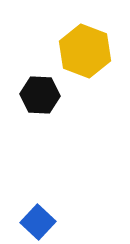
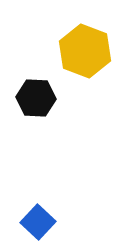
black hexagon: moved 4 px left, 3 px down
